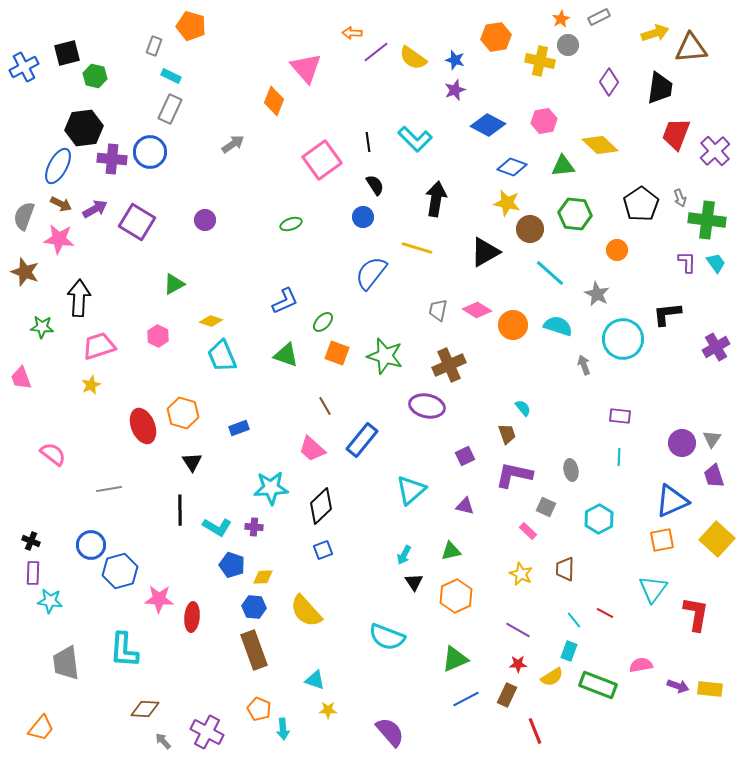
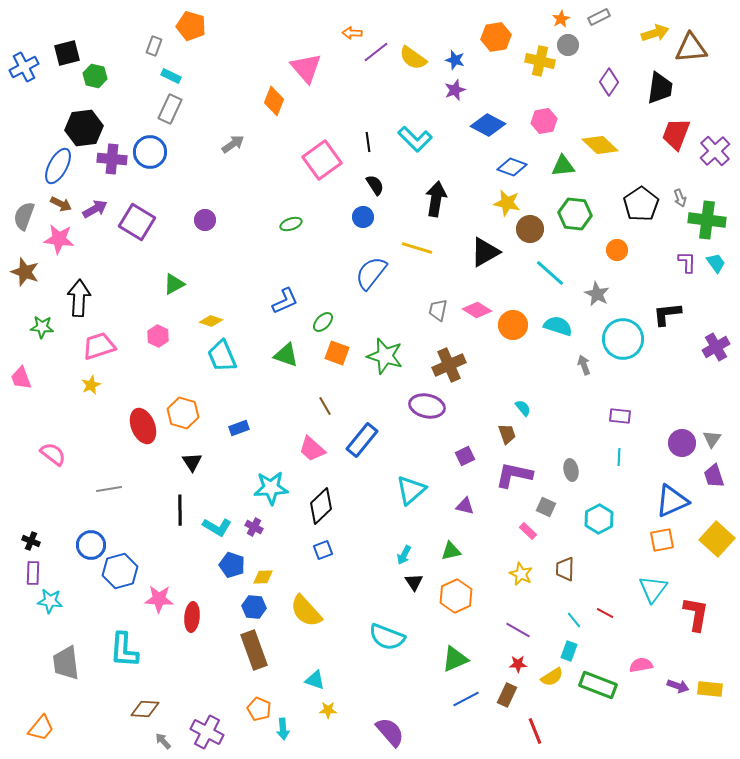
purple cross at (254, 527): rotated 24 degrees clockwise
